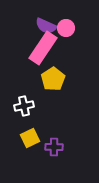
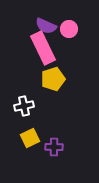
pink circle: moved 3 px right, 1 px down
pink rectangle: rotated 60 degrees counterclockwise
yellow pentagon: rotated 15 degrees clockwise
